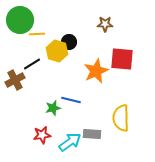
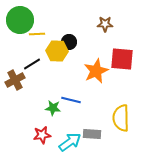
yellow hexagon: rotated 15 degrees counterclockwise
green star: rotated 21 degrees clockwise
